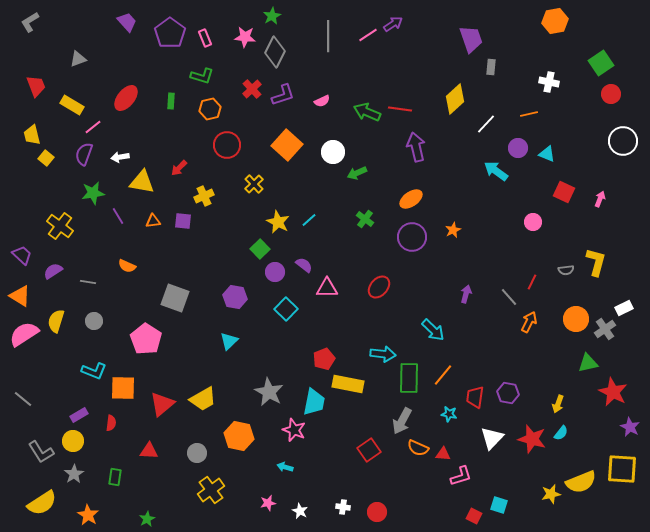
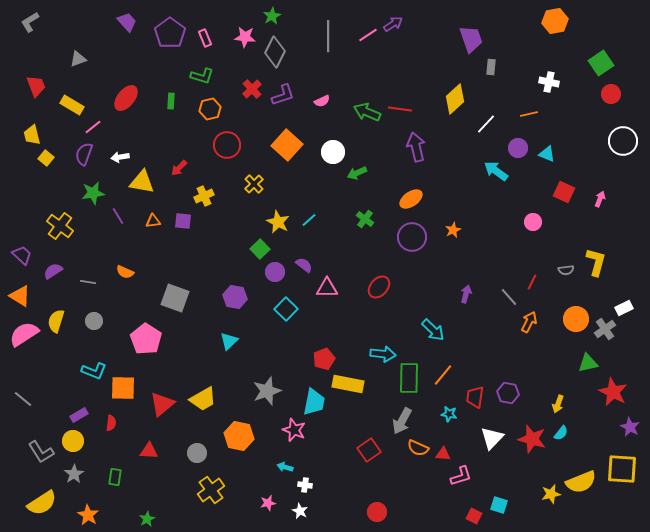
orange semicircle at (127, 266): moved 2 px left, 6 px down
gray star at (269, 392): moved 2 px left, 1 px up; rotated 24 degrees clockwise
white cross at (343, 507): moved 38 px left, 22 px up
